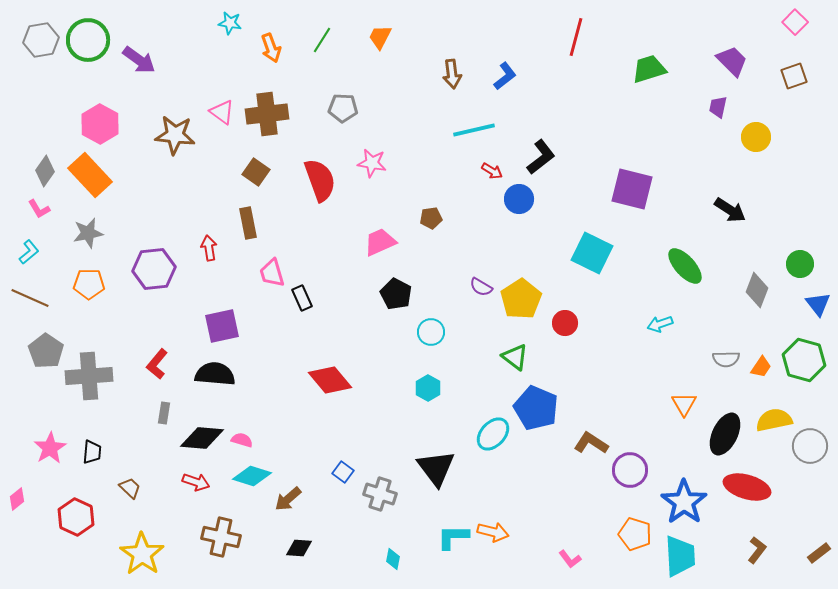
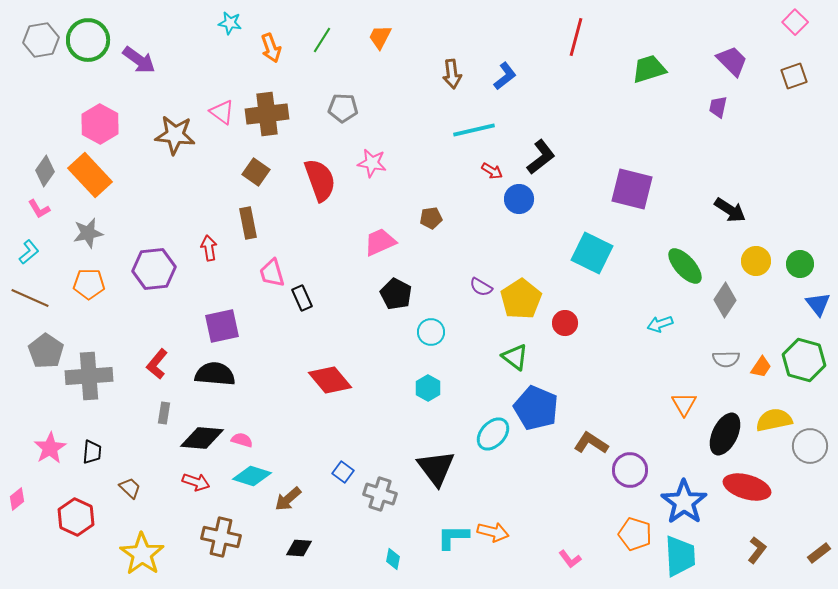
yellow circle at (756, 137): moved 124 px down
gray diamond at (757, 290): moved 32 px left, 10 px down; rotated 12 degrees clockwise
